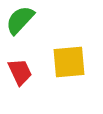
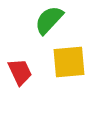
green semicircle: moved 29 px right
